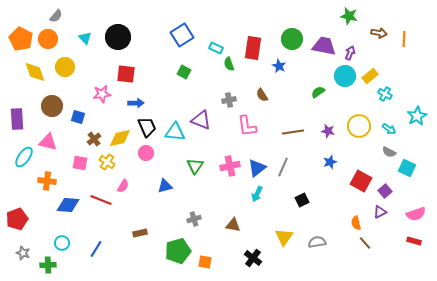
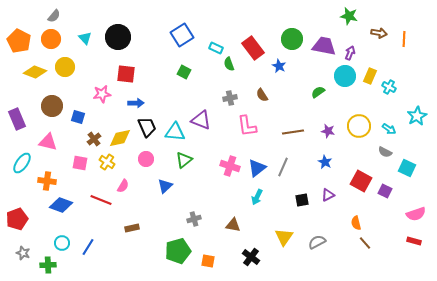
gray semicircle at (56, 16): moved 2 px left
orange pentagon at (21, 39): moved 2 px left, 2 px down
orange circle at (48, 39): moved 3 px right
red rectangle at (253, 48): rotated 45 degrees counterclockwise
yellow diamond at (35, 72): rotated 50 degrees counterclockwise
yellow rectangle at (370, 76): rotated 28 degrees counterclockwise
cyan cross at (385, 94): moved 4 px right, 7 px up
gray cross at (229, 100): moved 1 px right, 2 px up
purple rectangle at (17, 119): rotated 20 degrees counterclockwise
gray semicircle at (389, 152): moved 4 px left
pink circle at (146, 153): moved 6 px down
cyan ellipse at (24, 157): moved 2 px left, 6 px down
blue star at (330, 162): moved 5 px left; rotated 24 degrees counterclockwise
green triangle at (195, 166): moved 11 px left, 6 px up; rotated 18 degrees clockwise
pink cross at (230, 166): rotated 30 degrees clockwise
blue triangle at (165, 186): rotated 28 degrees counterclockwise
purple square at (385, 191): rotated 24 degrees counterclockwise
cyan arrow at (257, 194): moved 3 px down
black square at (302, 200): rotated 16 degrees clockwise
blue diamond at (68, 205): moved 7 px left; rotated 15 degrees clockwise
purple triangle at (380, 212): moved 52 px left, 17 px up
brown rectangle at (140, 233): moved 8 px left, 5 px up
gray semicircle at (317, 242): rotated 18 degrees counterclockwise
blue line at (96, 249): moved 8 px left, 2 px up
black cross at (253, 258): moved 2 px left, 1 px up
orange square at (205, 262): moved 3 px right, 1 px up
